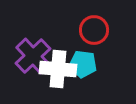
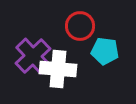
red circle: moved 14 px left, 4 px up
cyan pentagon: moved 22 px right, 13 px up
